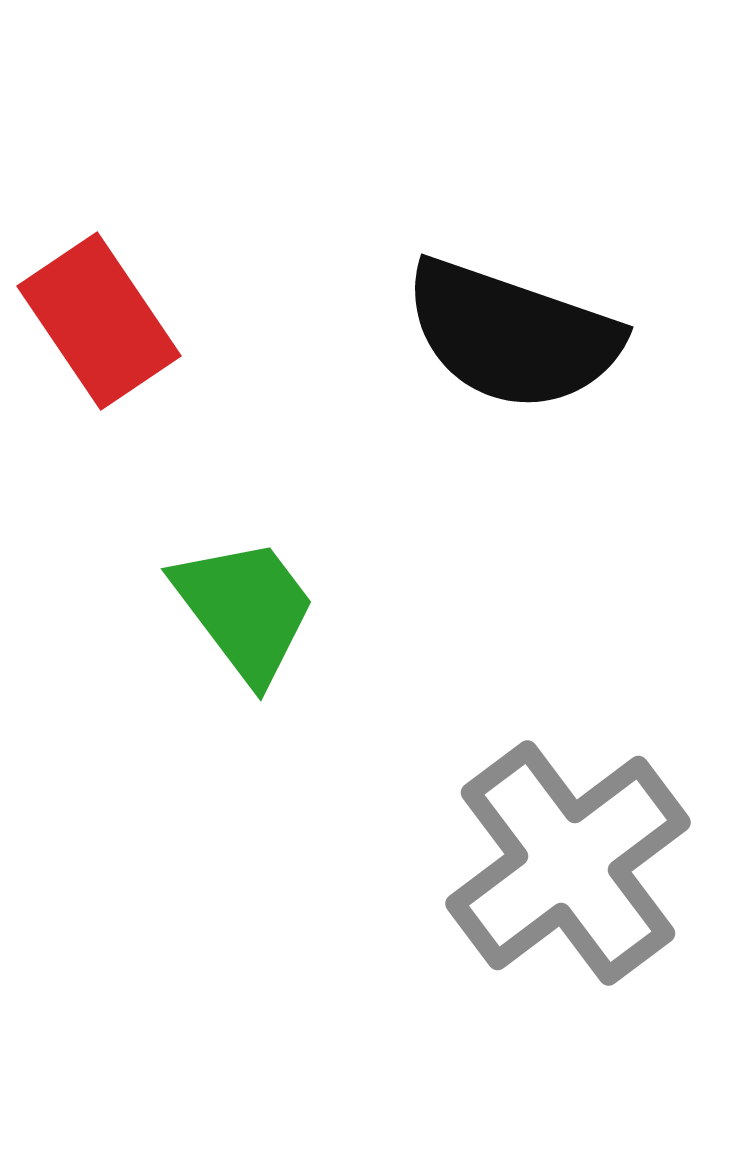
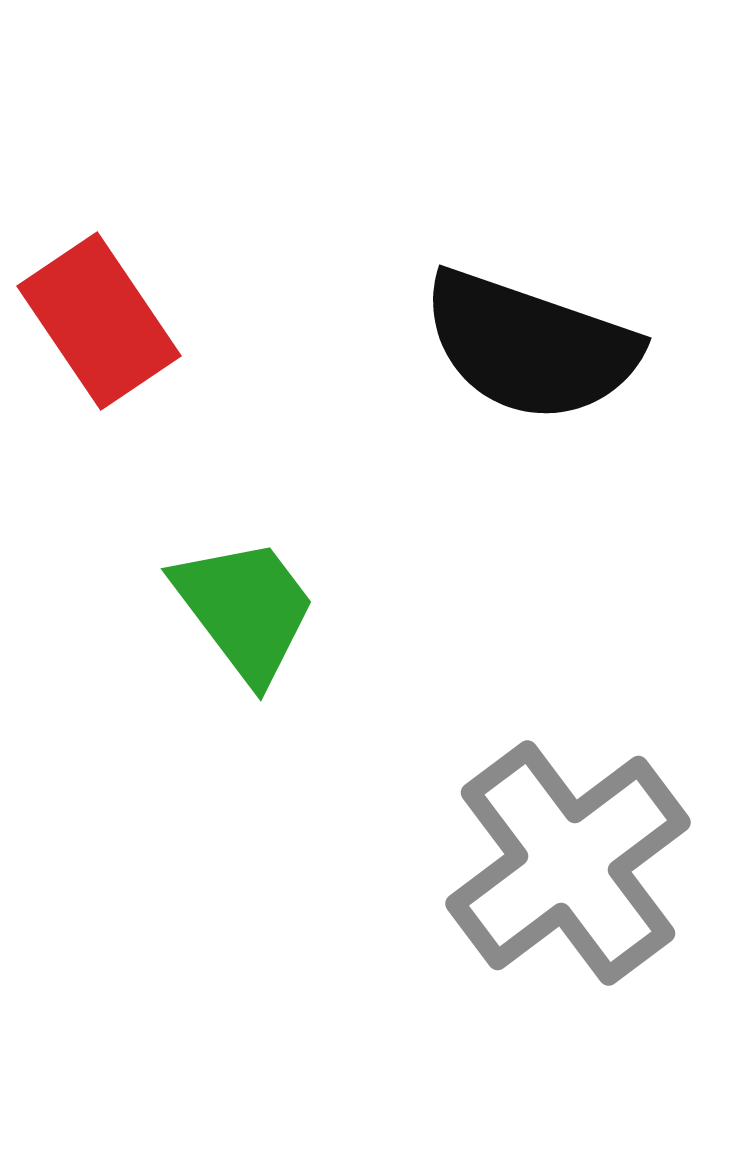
black semicircle: moved 18 px right, 11 px down
